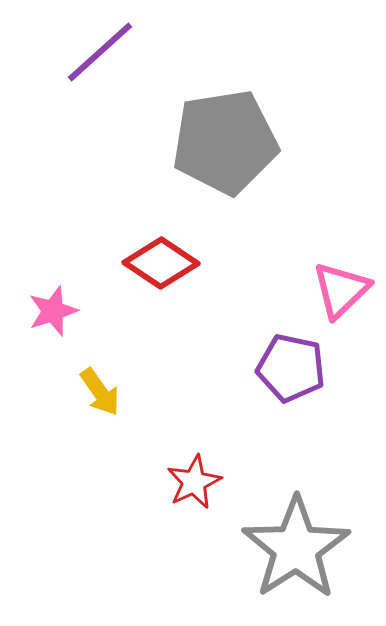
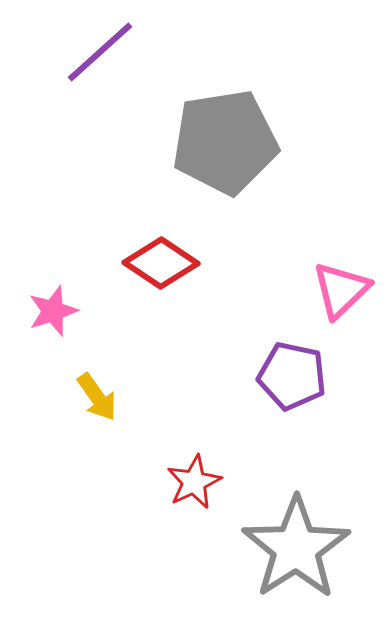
purple pentagon: moved 1 px right, 8 px down
yellow arrow: moved 3 px left, 5 px down
